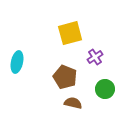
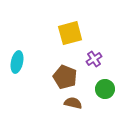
purple cross: moved 1 px left, 2 px down
